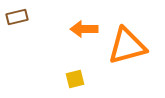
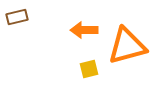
orange arrow: moved 1 px down
yellow square: moved 14 px right, 10 px up
